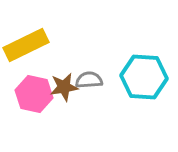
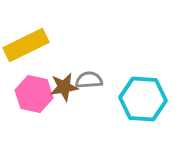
cyan hexagon: moved 1 px left, 22 px down
